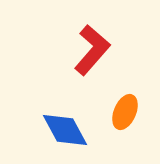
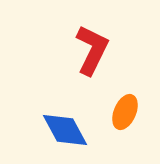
red L-shape: rotated 15 degrees counterclockwise
